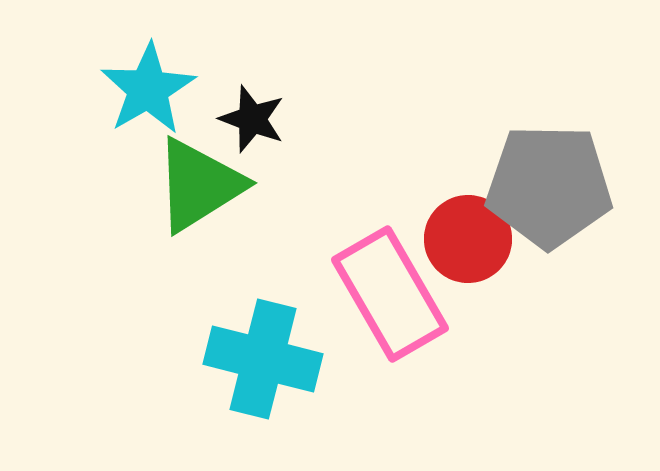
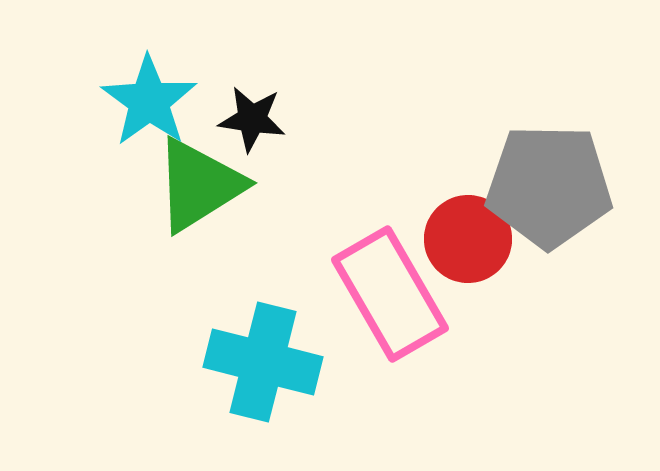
cyan star: moved 1 px right, 12 px down; rotated 6 degrees counterclockwise
black star: rotated 12 degrees counterclockwise
cyan cross: moved 3 px down
